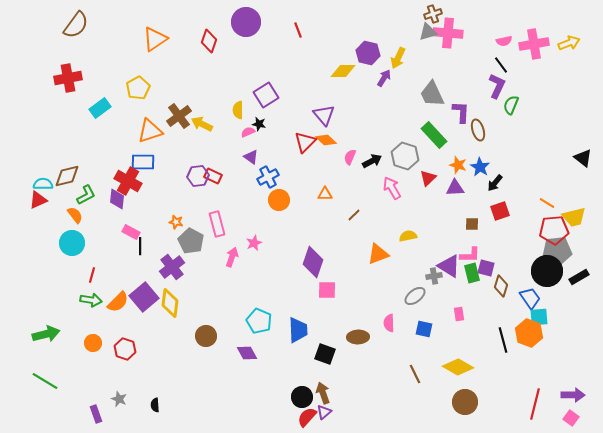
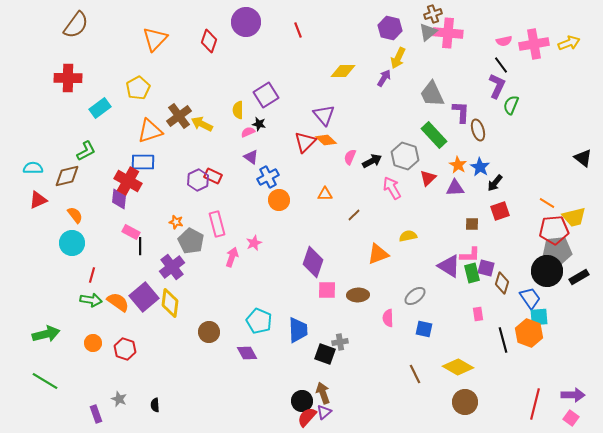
gray triangle at (428, 32): rotated 24 degrees counterclockwise
orange triangle at (155, 39): rotated 12 degrees counterclockwise
purple hexagon at (368, 53): moved 22 px right, 25 px up
red cross at (68, 78): rotated 12 degrees clockwise
orange star at (458, 165): rotated 12 degrees clockwise
purple hexagon at (198, 176): moved 4 px down; rotated 20 degrees counterclockwise
cyan semicircle at (43, 184): moved 10 px left, 16 px up
green L-shape at (86, 195): moved 44 px up
purple diamond at (117, 199): moved 2 px right
gray cross at (434, 276): moved 94 px left, 66 px down
brown diamond at (501, 286): moved 1 px right, 3 px up
orange semicircle at (118, 302): rotated 100 degrees counterclockwise
pink rectangle at (459, 314): moved 19 px right
pink semicircle at (389, 323): moved 1 px left, 5 px up
brown circle at (206, 336): moved 3 px right, 4 px up
brown ellipse at (358, 337): moved 42 px up
black circle at (302, 397): moved 4 px down
